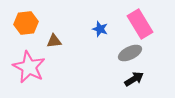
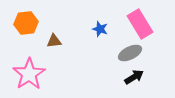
pink star: moved 7 px down; rotated 12 degrees clockwise
black arrow: moved 2 px up
